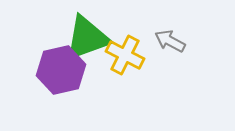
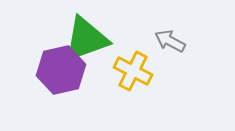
green triangle: moved 1 px left, 1 px down
yellow cross: moved 8 px right, 16 px down
